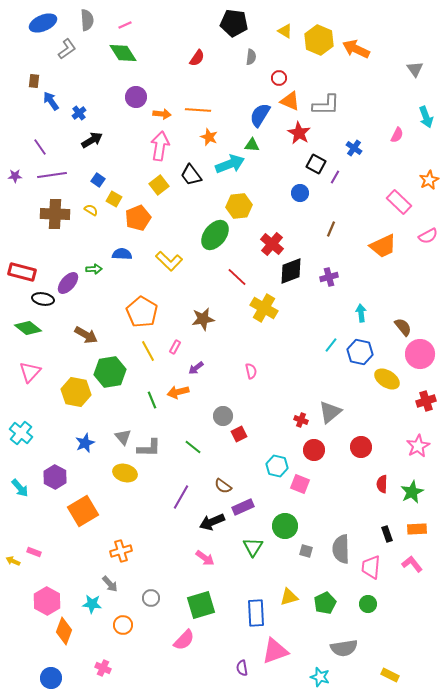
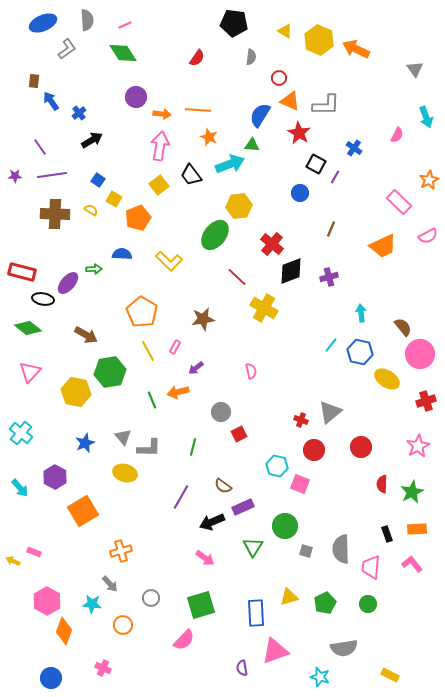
gray circle at (223, 416): moved 2 px left, 4 px up
green line at (193, 447): rotated 66 degrees clockwise
